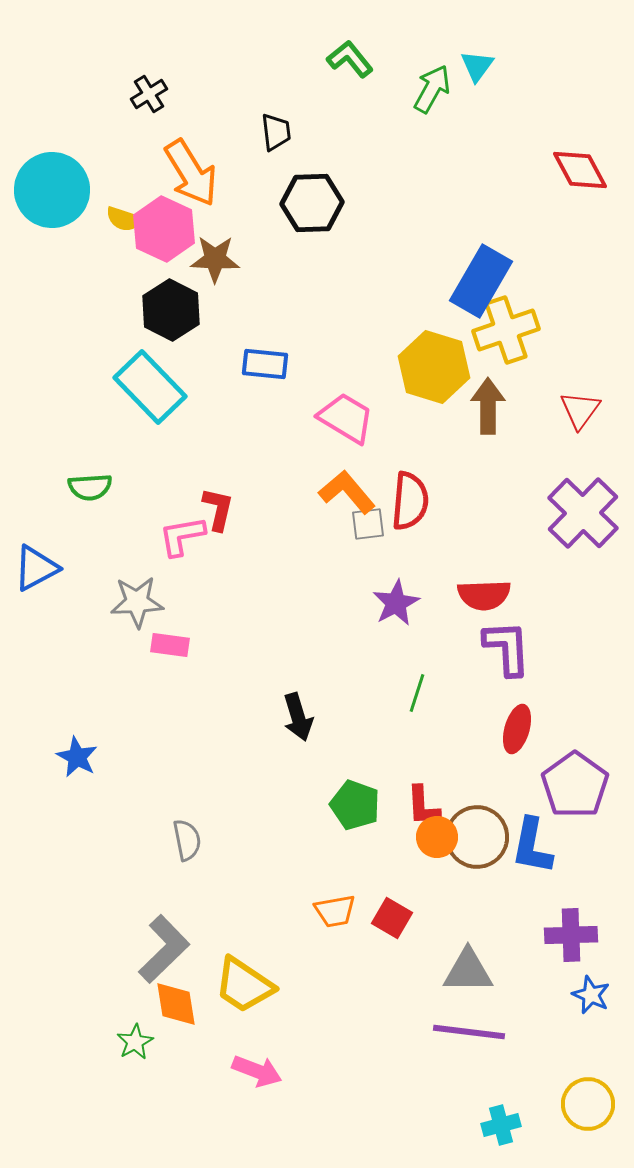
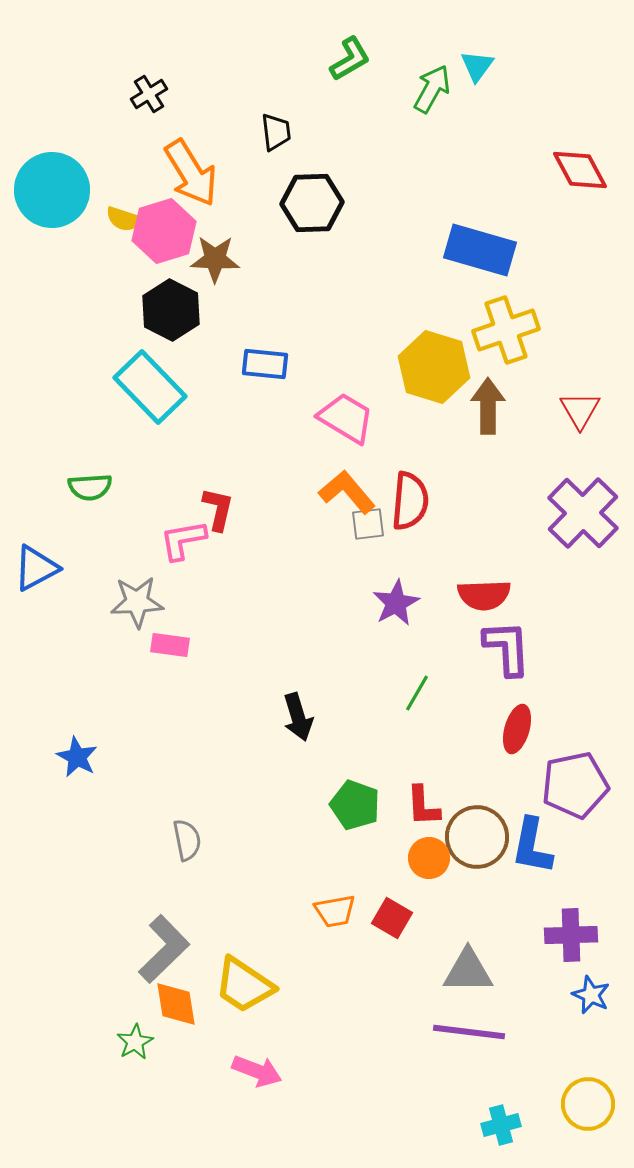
green L-shape at (350, 59): rotated 99 degrees clockwise
pink hexagon at (164, 229): moved 2 px down; rotated 18 degrees clockwise
blue rectangle at (481, 281): moved 1 px left, 31 px up; rotated 76 degrees clockwise
red triangle at (580, 410): rotated 6 degrees counterclockwise
pink L-shape at (182, 536): moved 1 px right, 4 px down
green line at (417, 693): rotated 12 degrees clockwise
purple pentagon at (575, 785): rotated 24 degrees clockwise
orange circle at (437, 837): moved 8 px left, 21 px down
